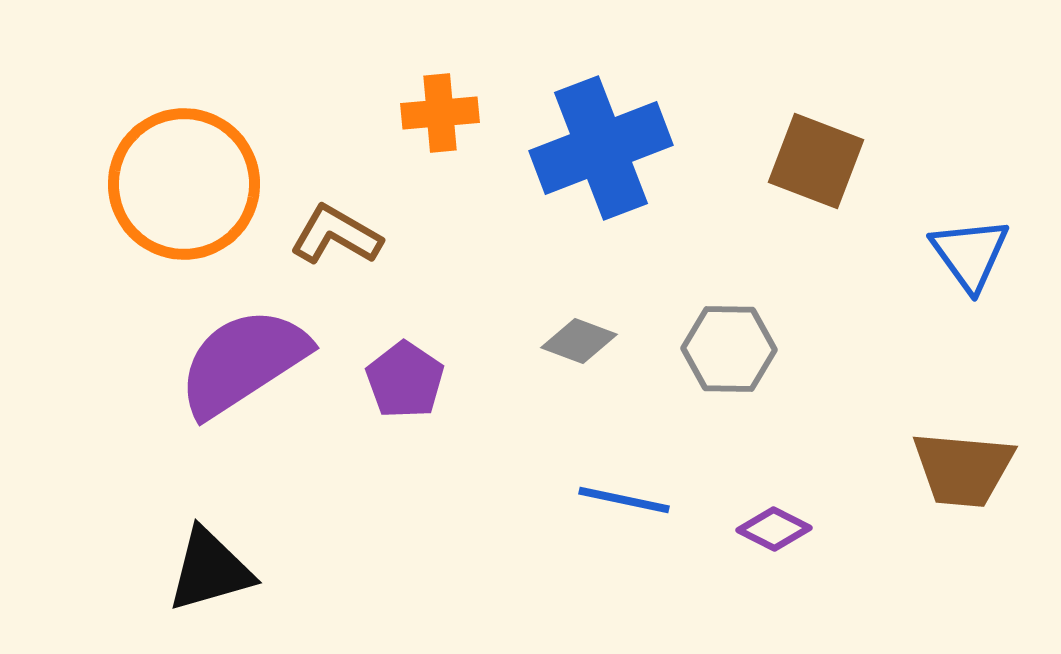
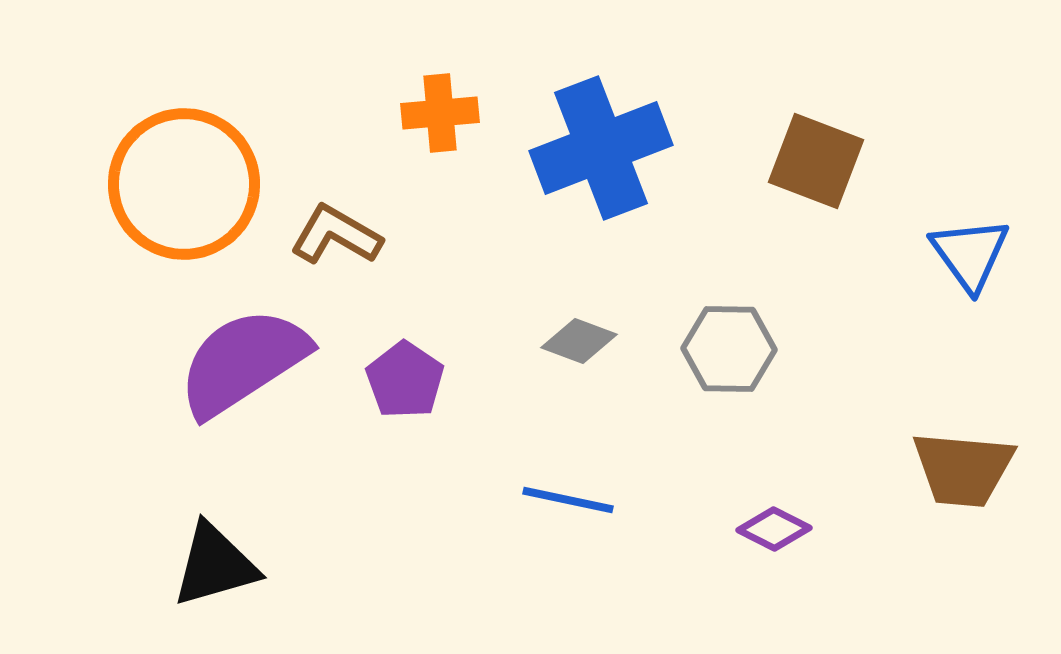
blue line: moved 56 px left
black triangle: moved 5 px right, 5 px up
